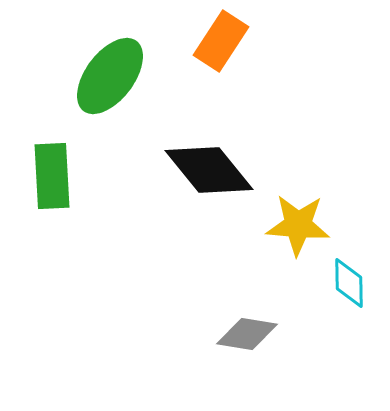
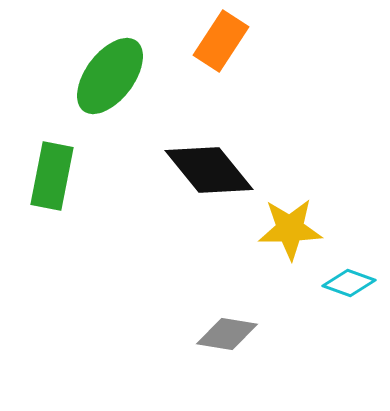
green rectangle: rotated 14 degrees clockwise
yellow star: moved 8 px left, 4 px down; rotated 6 degrees counterclockwise
cyan diamond: rotated 69 degrees counterclockwise
gray diamond: moved 20 px left
